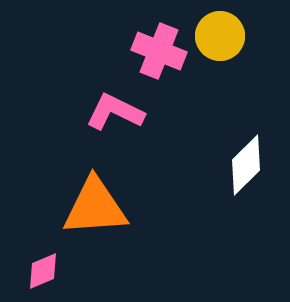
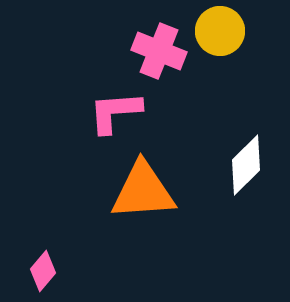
yellow circle: moved 5 px up
pink L-shape: rotated 30 degrees counterclockwise
orange triangle: moved 48 px right, 16 px up
pink diamond: rotated 27 degrees counterclockwise
